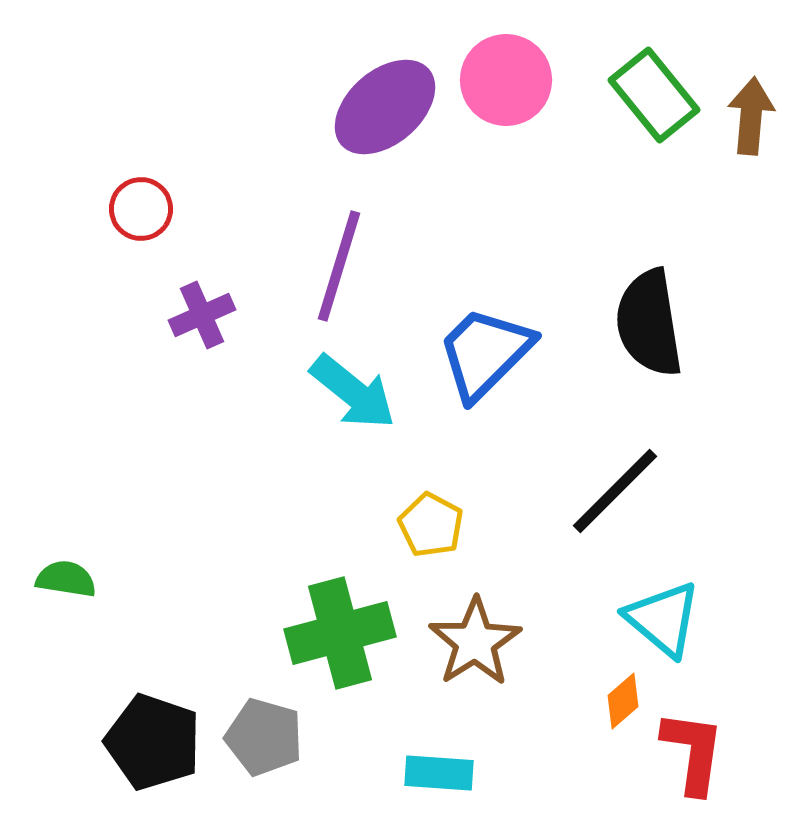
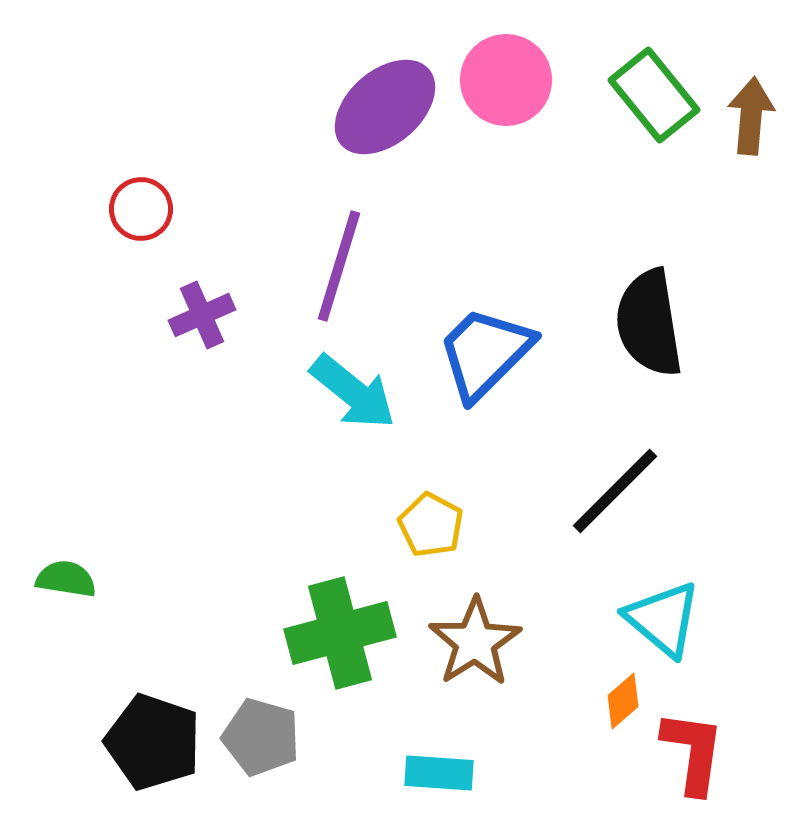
gray pentagon: moved 3 px left
